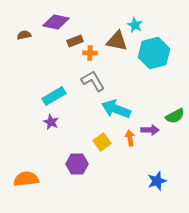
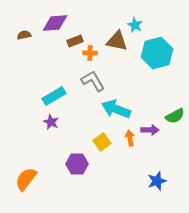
purple diamond: moved 1 px left, 1 px down; rotated 16 degrees counterclockwise
cyan hexagon: moved 3 px right
orange semicircle: rotated 45 degrees counterclockwise
